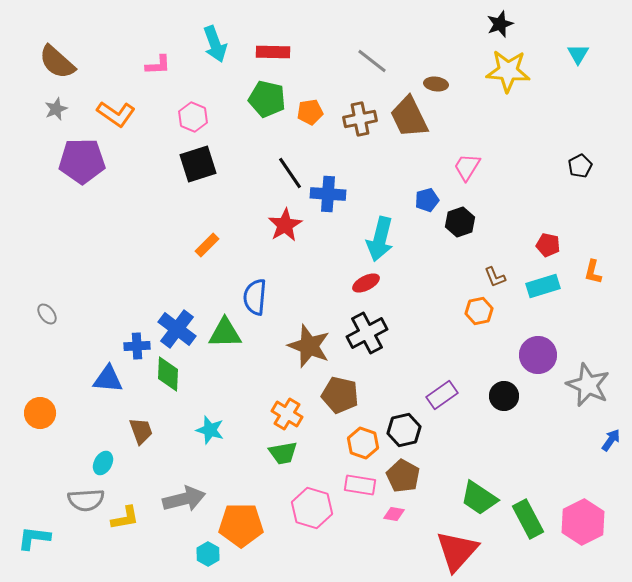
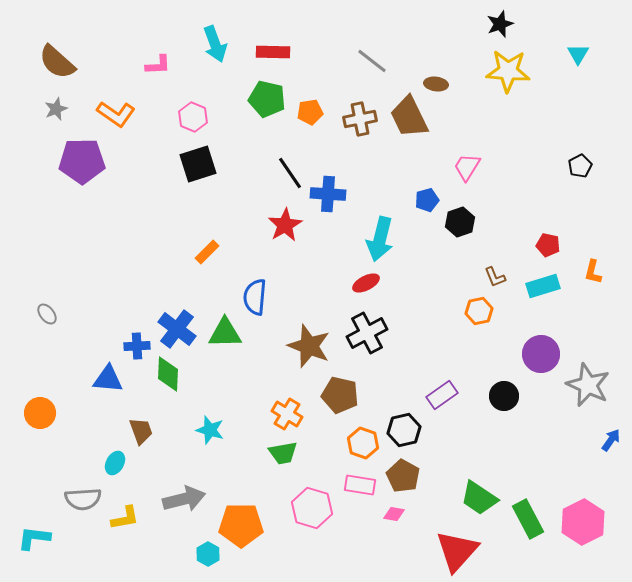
orange rectangle at (207, 245): moved 7 px down
purple circle at (538, 355): moved 3 px right, 1 px up
cyan ellipse at (103, 463): moved 12 px right
gray semicircle at (86, 500): moved 3 px left, 1 px up
